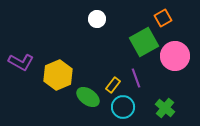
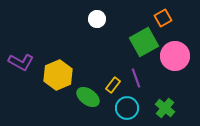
cyan circle: moved 4 px right, 1 px down
